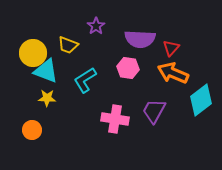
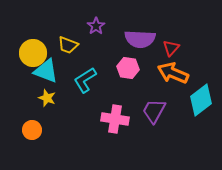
yellow star: rotated 18 degrees clockwise
